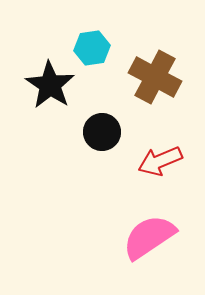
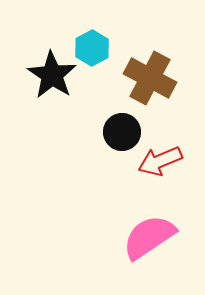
cyan hexagon: rotated 20 degrees counterclockwise
brown cross: moved 5 px left, 1 px down
black star: moved 2 px right, 10 px up
black circle: moved 20 px right
